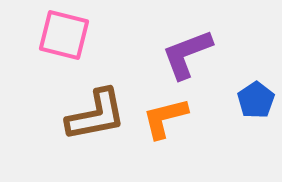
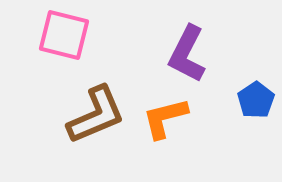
purple L-shape: rotated 42 degrees counterclockwise
brown L-shape: rotated 12 degrees counterclockwise
